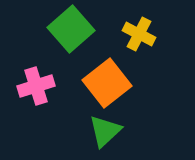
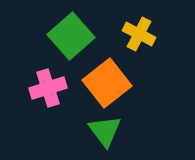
green square: moved 7 px down
pink cross: moved 12 px right, 2 px down
green triangle: rotated 24 degrees counterclockwise
